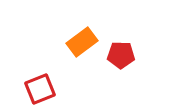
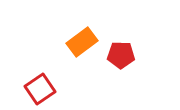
red square: rotated 12 degrees counterclockwise
